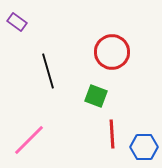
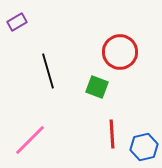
purple rectangle: rotated 66 degrees counterclockwise
red circle: moved 8 px right
green square: moved 1 px right, 9 px up
pink line: moved 1 px right
blue hexagon: rotated 12 degrees counterclockwise
